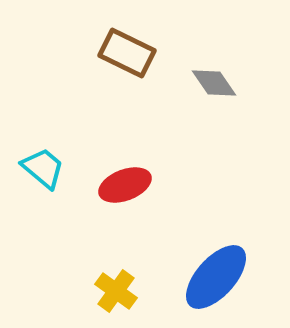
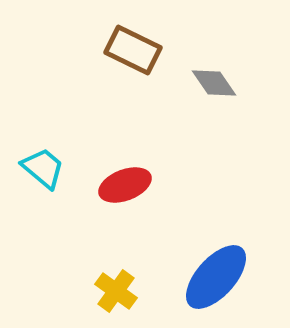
brown rectangle: moved 6 px right, 3 px up
